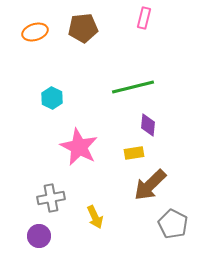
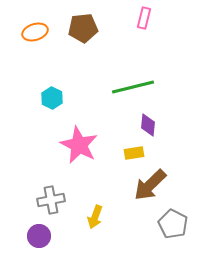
pink star: moved 2 px up
gray cross: moved 2 px down
yellow arrow: rotated 45 degrees clockwise
